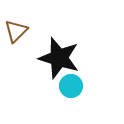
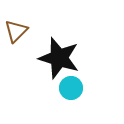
cyan circle: moved 2 px down
